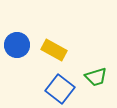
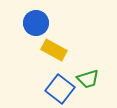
blue circle: moved 19 px right, 22 px up
green trapezoid: moved 8 px left, 2 px down
